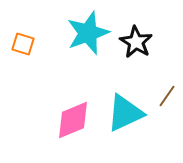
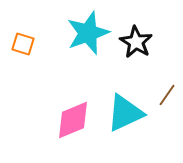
brown line: moved 1 px up
